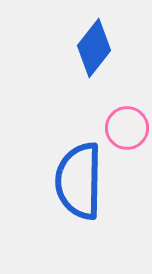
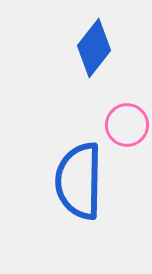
pink circle: moved 3 px up
